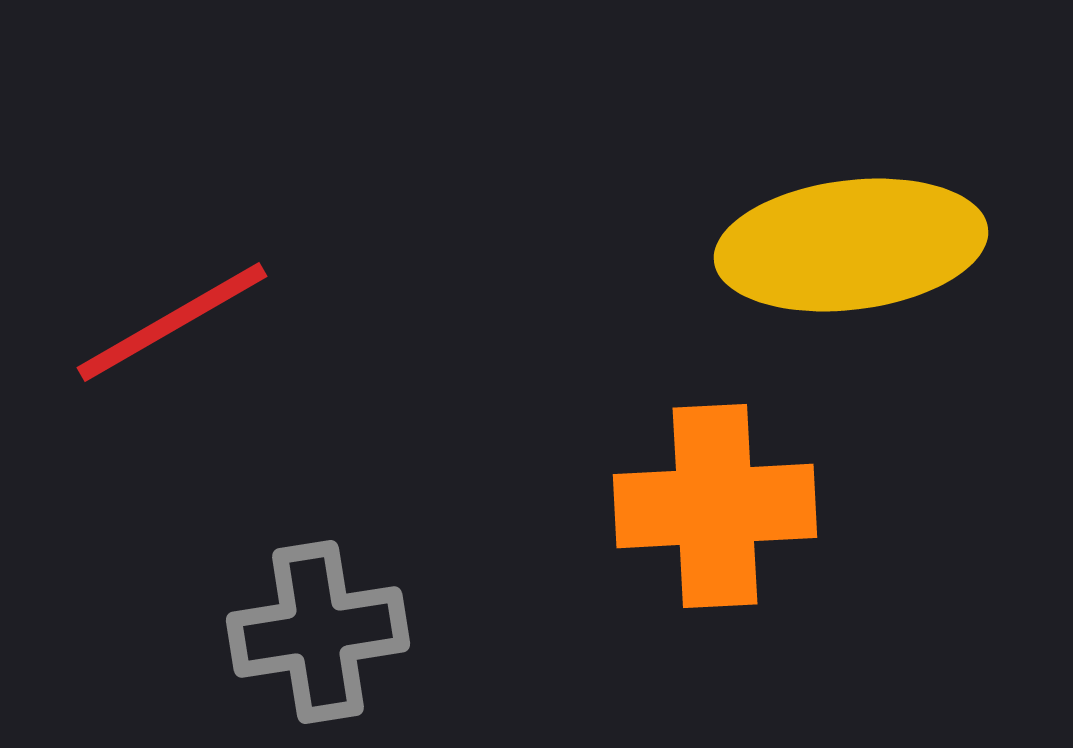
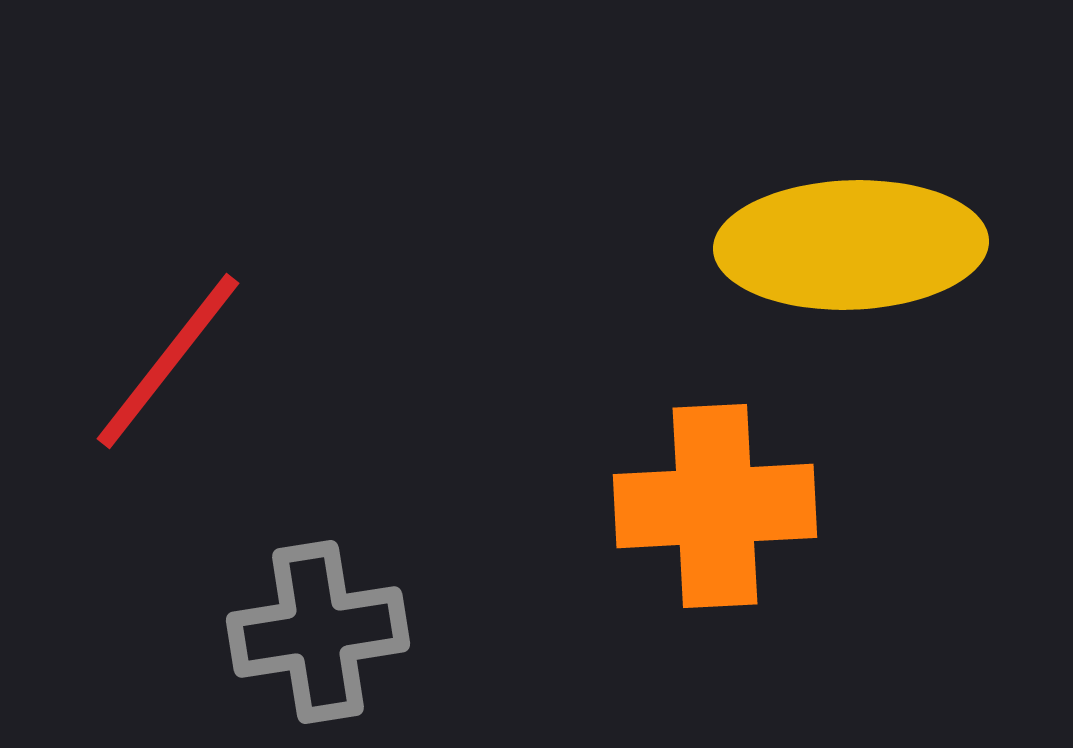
yellow ellipse: rotated 5 degrees clockwise
red line: moved 4 px left, 39 px down; rotated 22 degrees counterclockwise
